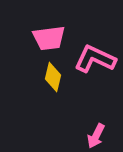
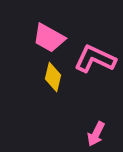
pink trapezoid: rotated 36 degrees clockwise
pink arrow: moved 2 px up
